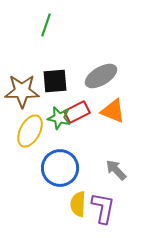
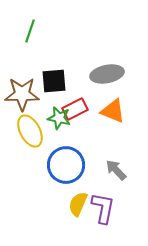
green line: moved 16 px left, 6 px down
gray ellipse: moved 6 px right, 2 px up; rotated 20 degrees clockwise
black square: moved 1 px left
brown star: moved 3 px down
red rectangle: moved 2 px left, 3 px up
yellow ellipse: rotated 56 degrees counterclockwise
blue circle: moved 6 px right, 3 px up
yellow semicircle: rotated 20 degrees clockwise
